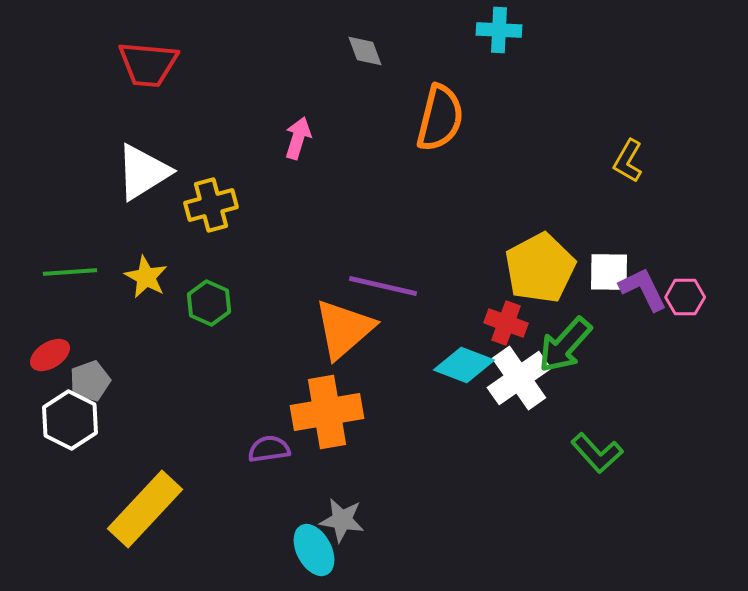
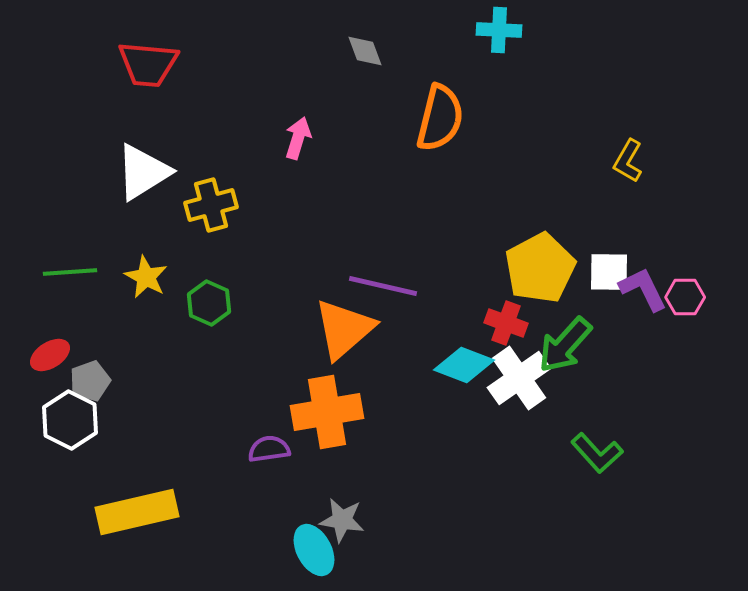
yellow rectangle: moved 8 px left, 3 px down; rotated 34 degrees clockwise
